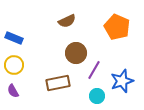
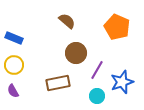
brown semicircle: rotated 114 degrees counterclockwise
purple line: moved 3 px right
blue star: moved 1 px down
